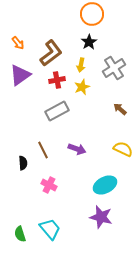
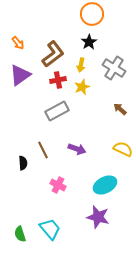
brown L-shape: moved 2 px right, 1 px down
gray cross: rotated 25 degrees counterclockwise
red cross: moved 1 px right
pink cross: moved 9 px right
purple star: moved 3 px left
